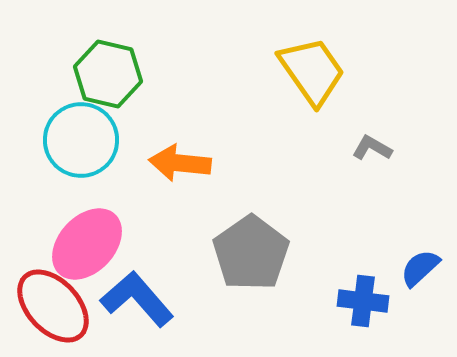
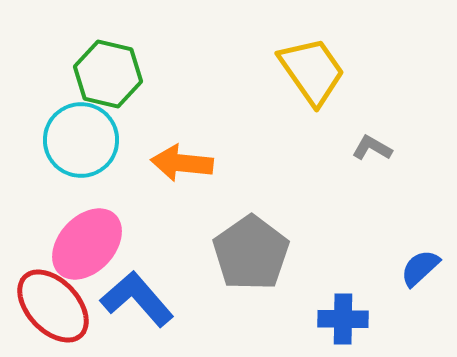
orange arrow: moved 2 px right
blue cross: moved 20 px left, 18 px down; rotated 6 degrees counterclockwise
